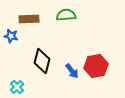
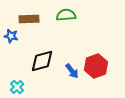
black diamond: rotated 60 degrees clockwise
red hexagon: rotated 10 degrees counterclockwise
